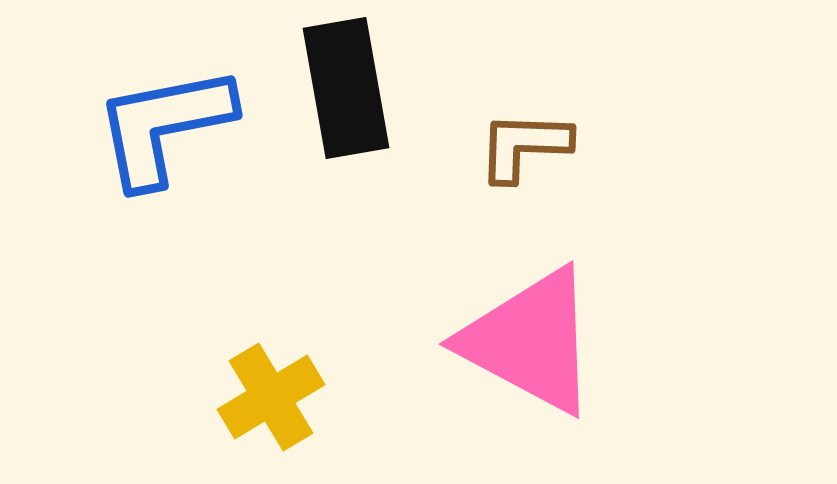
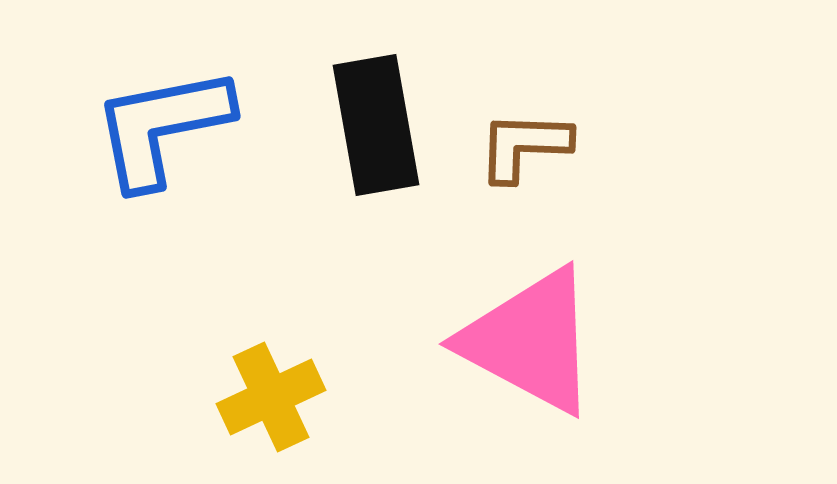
black rectangle: moved 30 px right, 37 px down
blue L-shape: moved 2 px left, 1 px down
yellow cross: rotated 6 degrees clockwise
